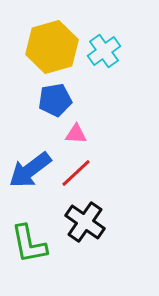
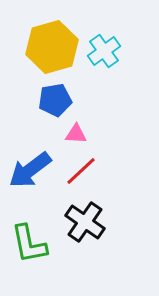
red line: moved 5 px right, 2 px up
